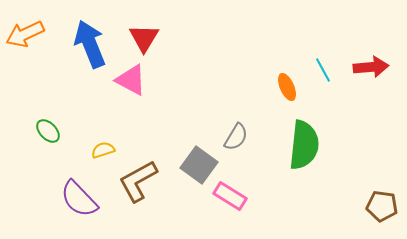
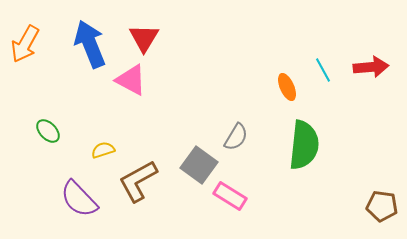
orange arrow: moved 10 px down; rotated 36 degrees counterclockwise
